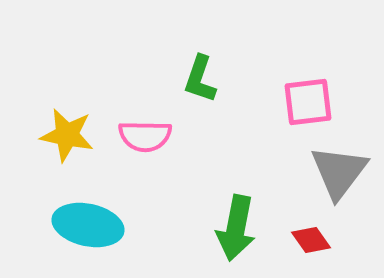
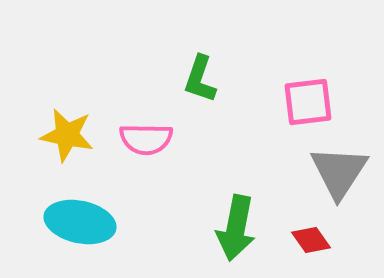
pink semicircle: moved 1 px right, 3 px down
gray triangle: rotated 4 degrees counterclockwise
cyan ellipse: moved 8 px left, 3 px up
